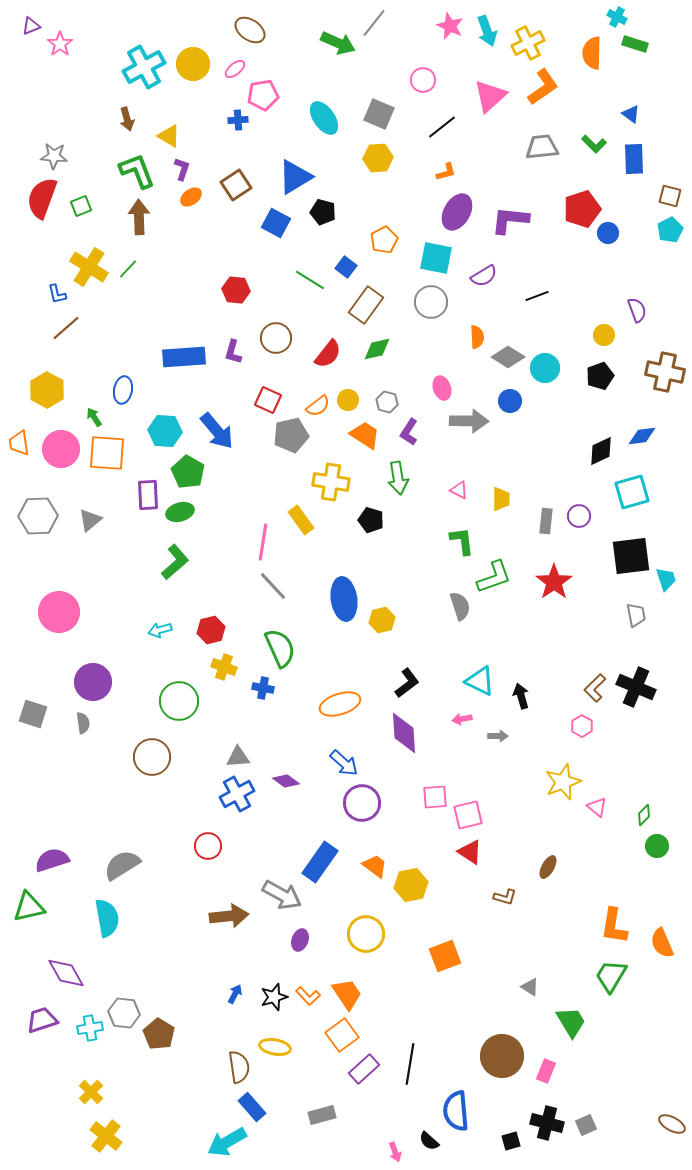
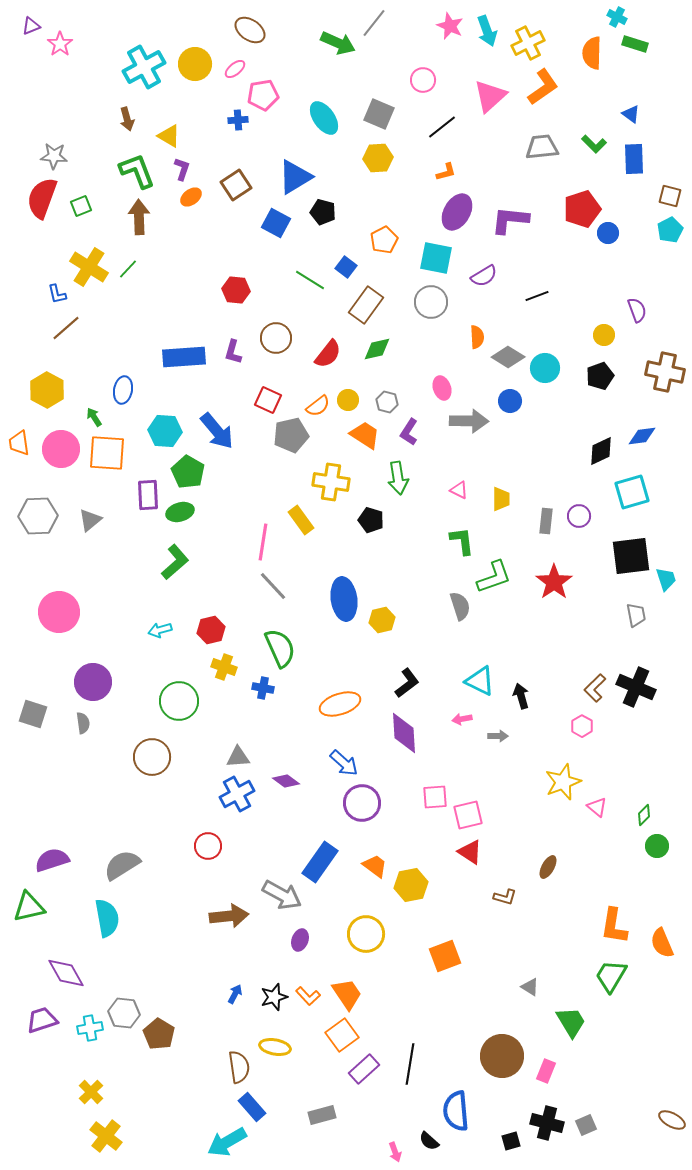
yellow circle at (193, 64): moved 2 px right
brown ellipse at (672, 1124): moved 4 px up
